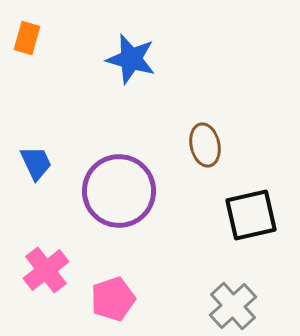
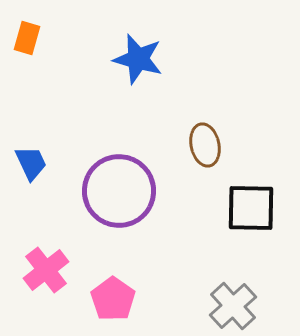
blue star: moved 7 px right
blue trapezoid: moved 5 px left
black square: moved 7 px up; rotated 14 degrees clockwise
pink pentagon: rotated 18 degrees counterclockwise
